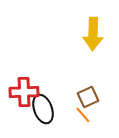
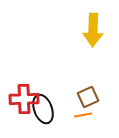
yellow arrow: moved 4 px up
red cross: moved 7 px down
orange line: rotated 60 degrees counterclockwise
